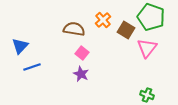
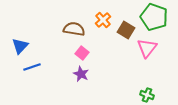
green pentagon: moved 3 px right
